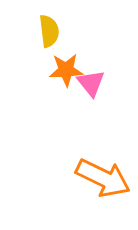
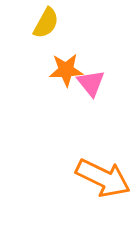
yellow semicircle: moved 3 px left, 8 px up; rotated 36 degrees clockwise
